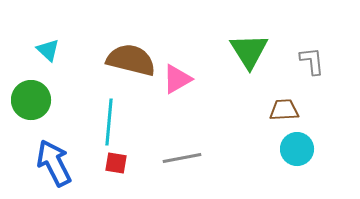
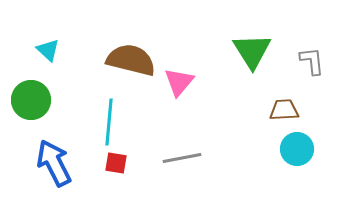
green triangle: moved 3 px right
pink triangle: moved 2 px right, 3 px down; rotated 20 degrees counterclockwise
